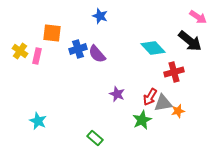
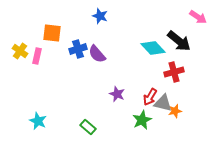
black arrow: moved 11 px left
gray triangle: rotated 24 degrees clockwise
orange star: moved 3 px left
green rectangle: moved 7 px left, 11 px up
